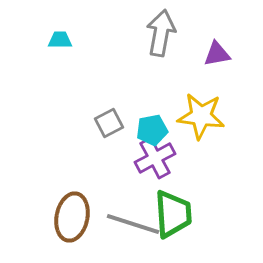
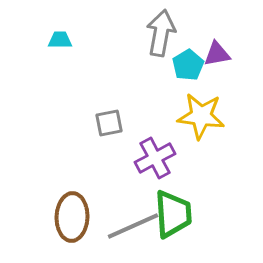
gray square: rotated 16 degrees clockwise
cyan pentagon: moved 36 px right, 65 px up; rotated 20 degrees counterclockwise
brown ellipse: rotated 9 degrees counterclockwise
gray line: moved 2 px down; rotated 42 degrees counterclockwise
